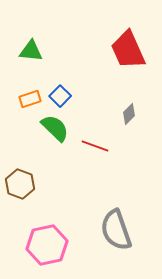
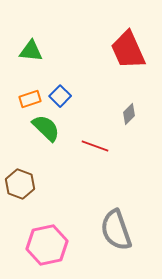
green semicircle: moved 9 px left
